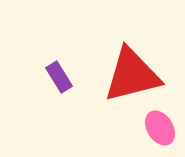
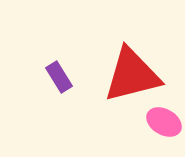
pink ellipse: moved 4 px right, 6 px up; rotated 28 degrees counterclockwise
